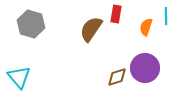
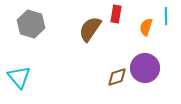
brown semicircle: moved 1 px left
